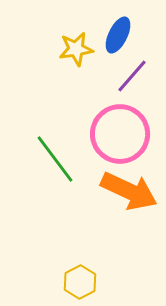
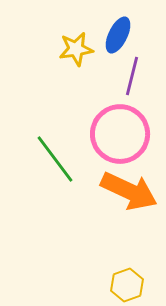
purple line: rotated 27 degrees counterclockwise
yellow hexagon: moved 47 px right, 3 px down; rotated 8 degrees clockwise
